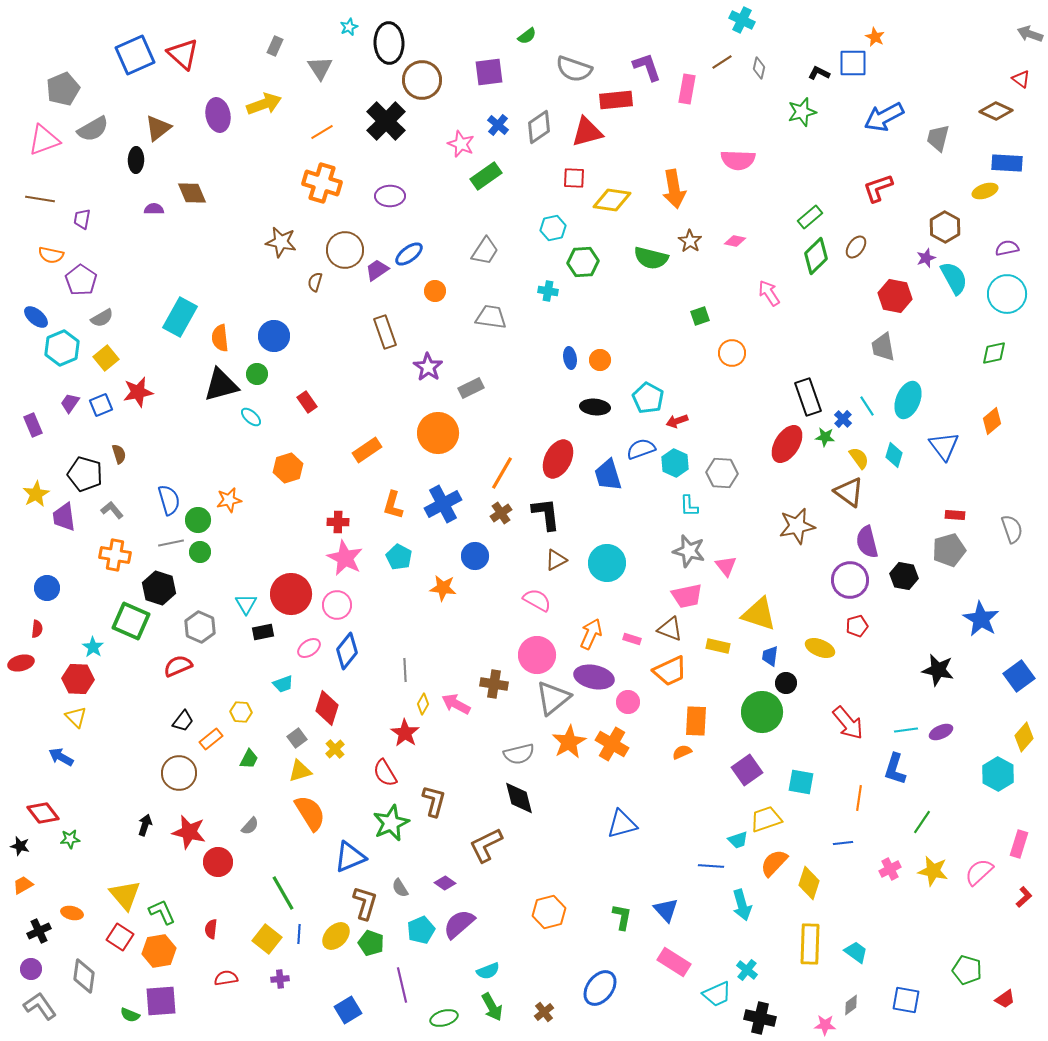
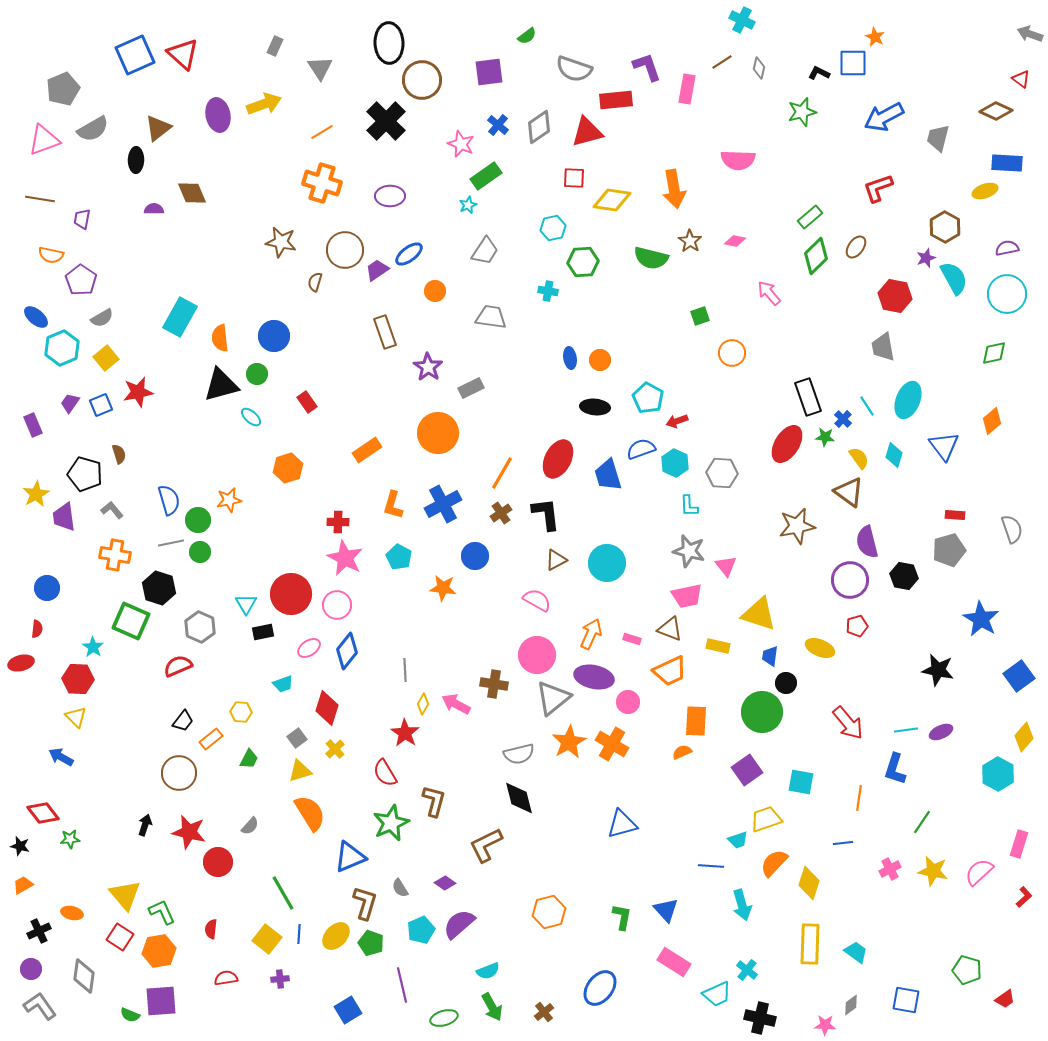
cyan star at (349, 27): moved 119 px right, 178 px down
pink arrow at (769, 293): rotated 8 degrees counterclockwise
